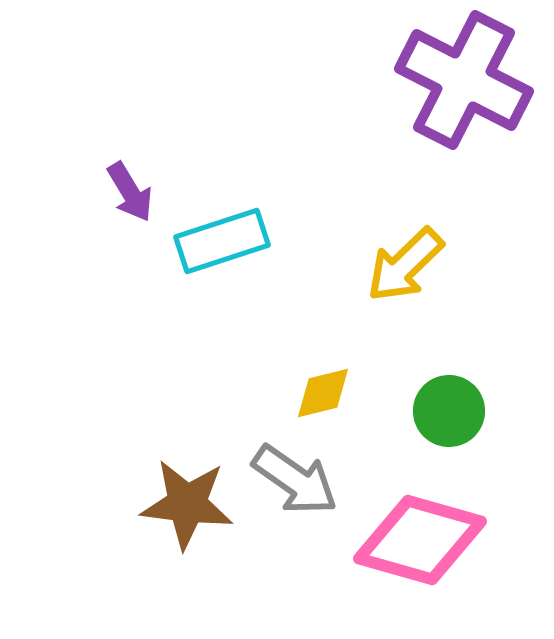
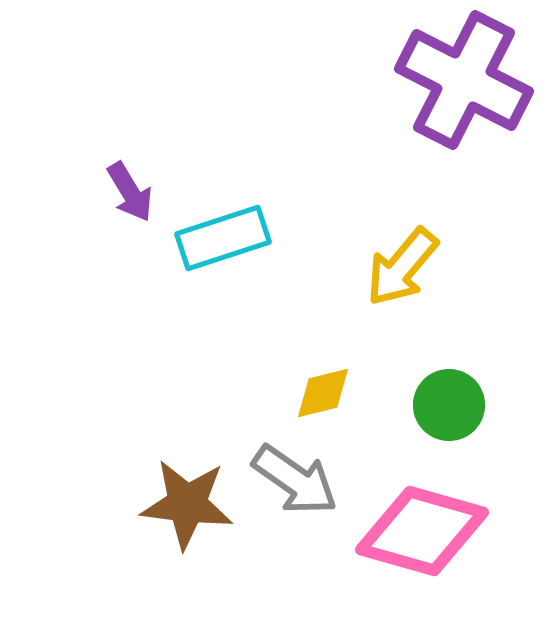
cyan rectangle: moved 1 px right, 3 px up
yellow arrow: moved 3 px left, 2 px down; rotated 6 degrees counterclockwise
green circle: moved 6 px up
pink diamond: moved 2 px right, 9 px up
